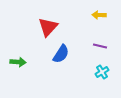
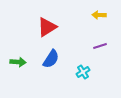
red triangle: moved 1 px left; rotated 15 degrees clockwise
purple line: rotated 32 degrees counterclockwise
blue semicircle: moved 10 px left, 5 px down
cyan cross: moved 19 px left
